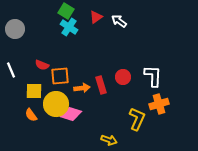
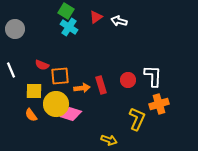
white arrow: rotated 21 degrees counterclockwise
red circle: moved 5 px right, 3 px down
